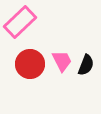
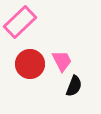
black semicircle: moved 12 px left, 21 px down
